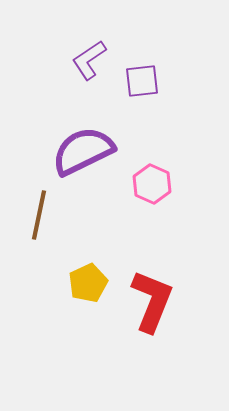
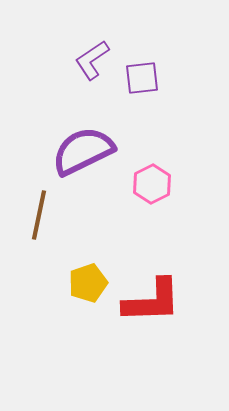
purple L-shape: moved 3 px right
purple square: moved 3 px up
pink hexagon: rotated 9 degrees clockwise
yellow pentagon: rotated 6 degrees clockwise
red L-shape: rotated 66 degrees clockwise
